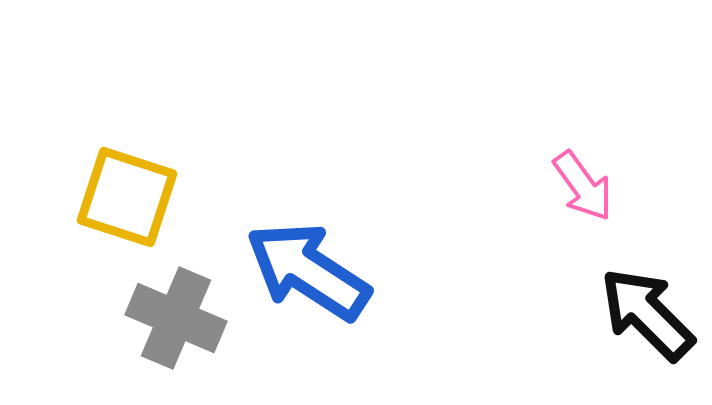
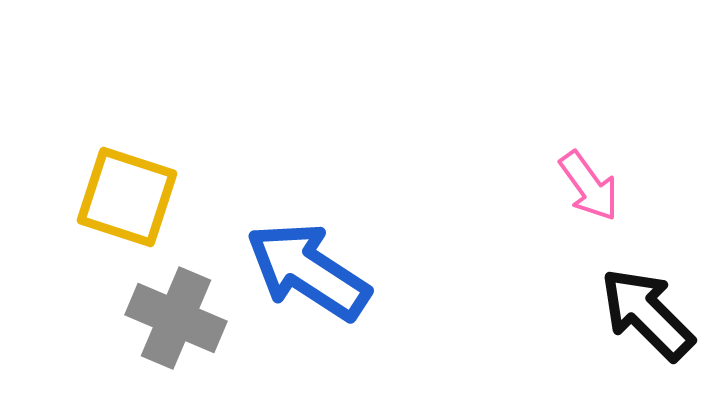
pink arrow: moved 6 px right
